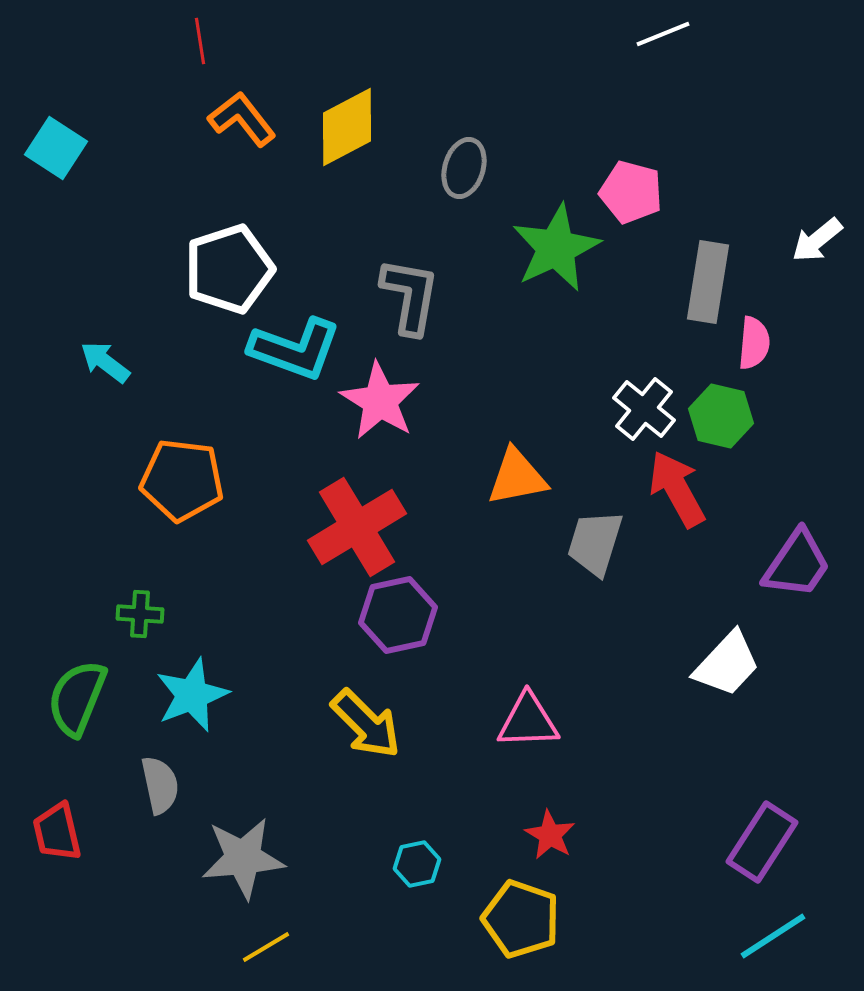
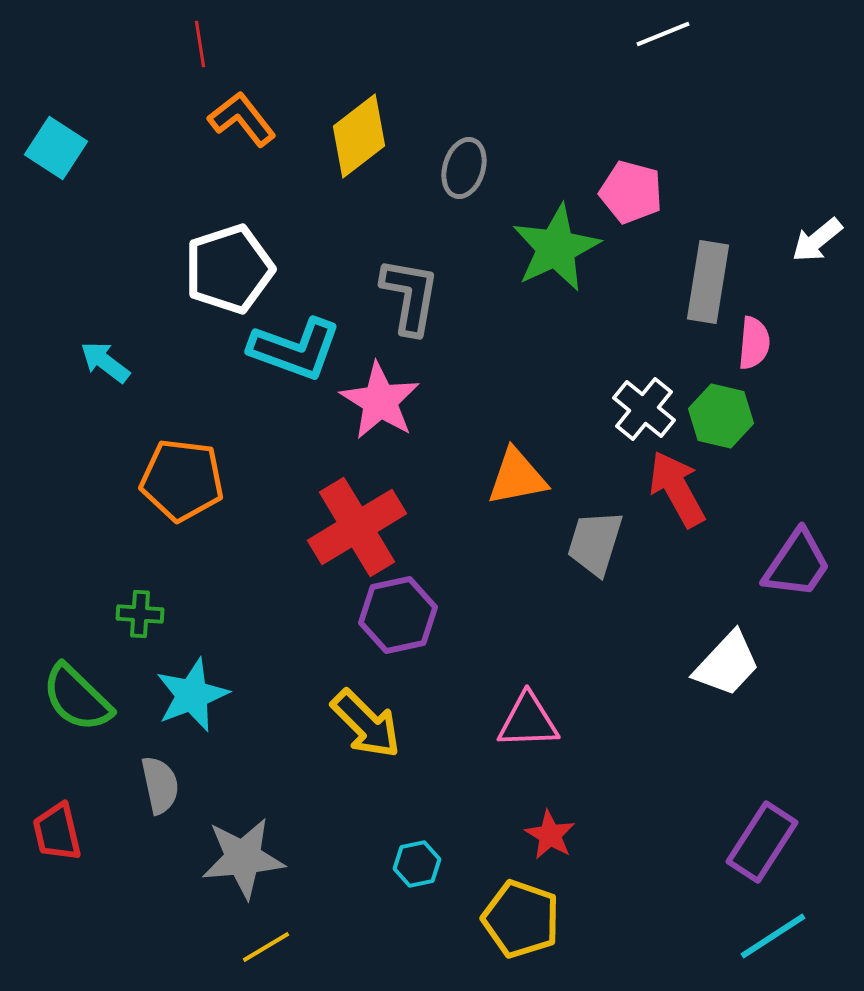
red line: moved 3 px down
yellow diamond: moved 12 px right, 9 px down; rotated 10 degrees counterclockwise
green semicircle: rotated 68 degrees counterclockwise
